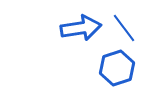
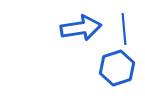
blue line: moved 1 px down; rotated 32 degrees clockwise
